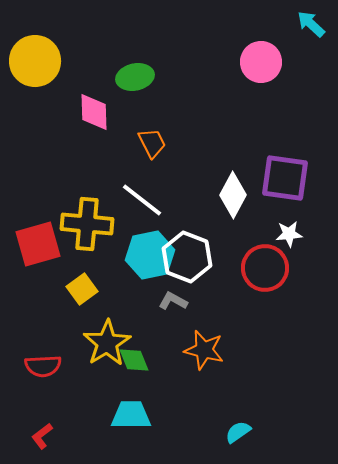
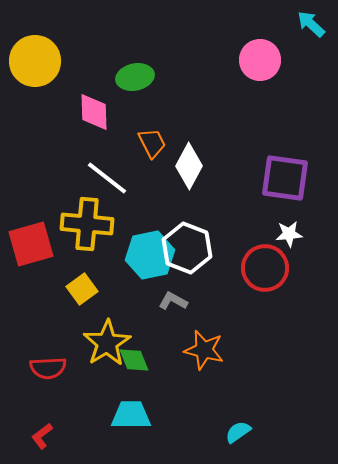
pink circle: moved 1 px left, 2 px up
white diamond: moved 44 px left, 29 px up
white line: moved 35 px left, 22 px up
red square: moved 7 px left
white hexagon: moved 9 px up
red semicircle: moved 5 px right, 2 px down
